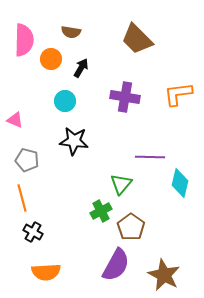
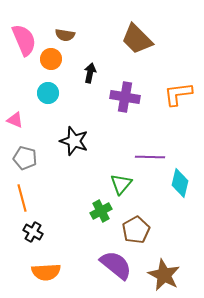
brown semicircle: moved 6 px left, 3 px down
pink semicircle: rotated 24 degrees counterclockwise
black arrow: moved 9 px right, 5 px down; rotated 18 degrees counterclockwise
cyan circle: moved 17 px left, 8 px up
black star: rotated 12 degrees clockwise
gray pentagon: moved 2 px left, 2 px up
brown pentagon: moved 5 px right, 3 px down; rotated 8 degrees clockwise
purple semicircle: rotated 80 degrees counterclockwise
